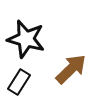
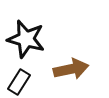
brown arrow: rotated 32 degrees clockwise
